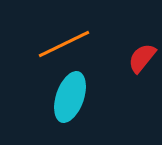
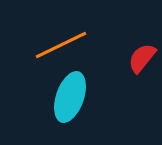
orange line: moved 3 px left, 1 px down
